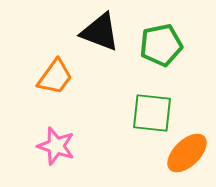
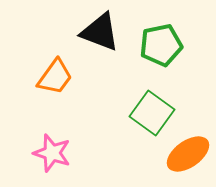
green square: rotated 30 degrees clockwise
pink star: moved 4 px left, 7 px down
orange ellipse: moved 1 px right, 1 px down; rotated 9 degrees clockwise
